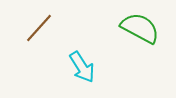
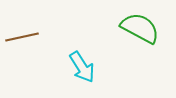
brown line: moved 17 px left, 9 px down; rotated 36 degrees clockwise
